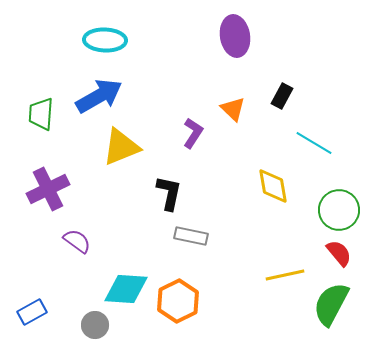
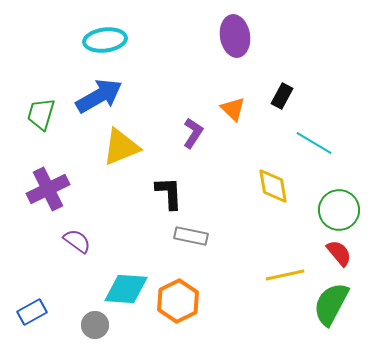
cyan ellipse: rotated 9 degrees counterclockwise
green trapezoid: rotated 12 degrees clockwise
black L-shape: rotated 15 degrees counterclockwise
